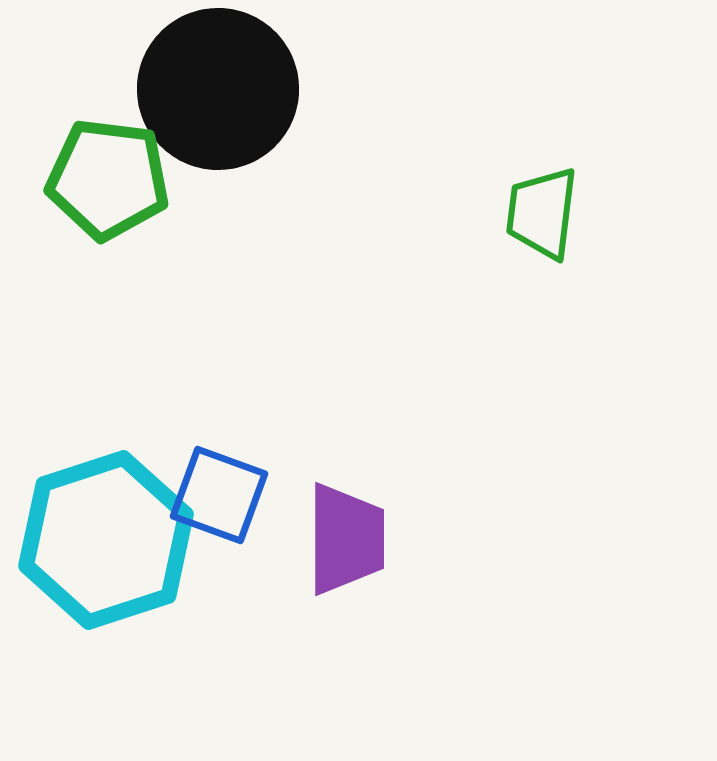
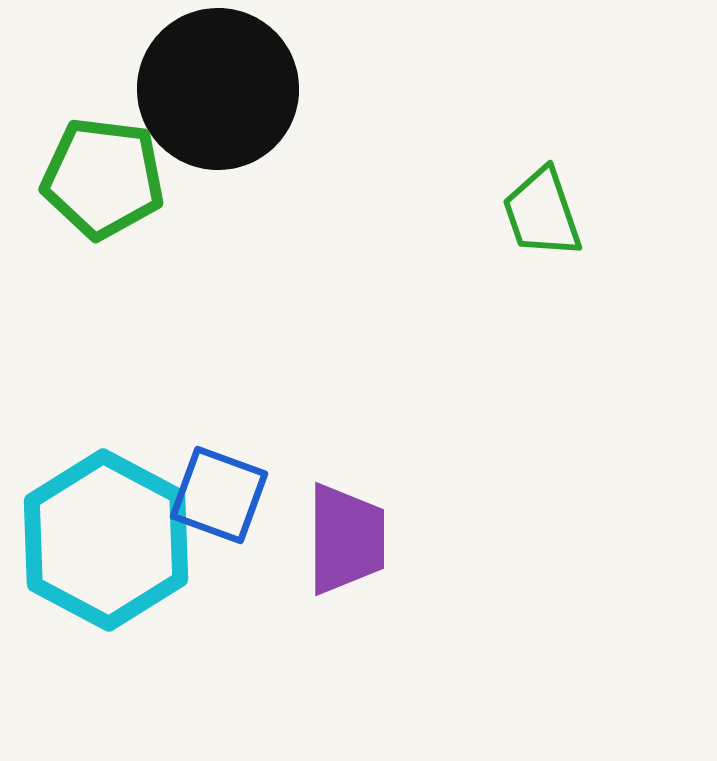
green pentagon: moved 5 px left, 1 px up
green trapezoid: rotated 26 degrees counterclockwise
cyan hexagon: rotated 14 degrees counterclockwise
